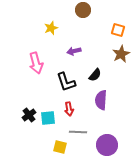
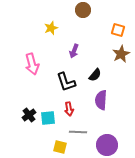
purple arrow: rotated 56 degrees counterclockwise
pink arrow: moved 4 px left, 1 px down
